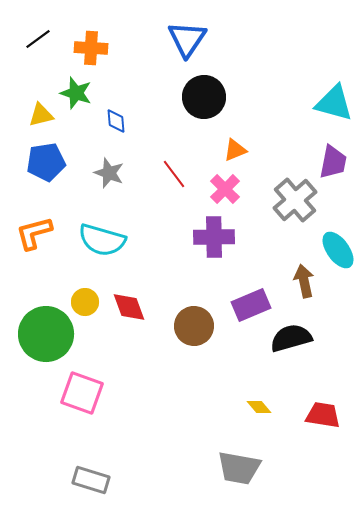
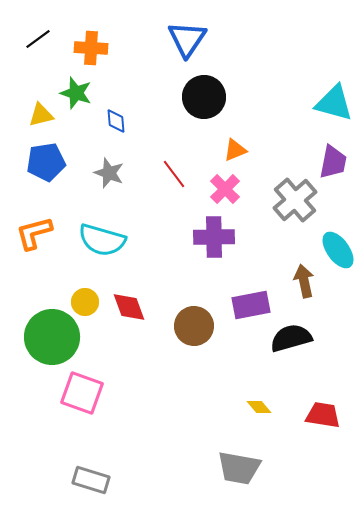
purple rectangle: rotated 12 degrees clockwise
green circle: moved 6 px right, 3 px down
